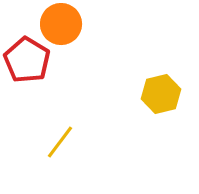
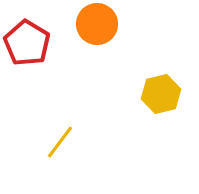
orange circle: moved 36 px right
red pentagon: moved 17 px up
